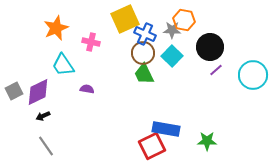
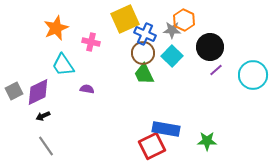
orange hexagon: rotated 15 degrees clockwise
